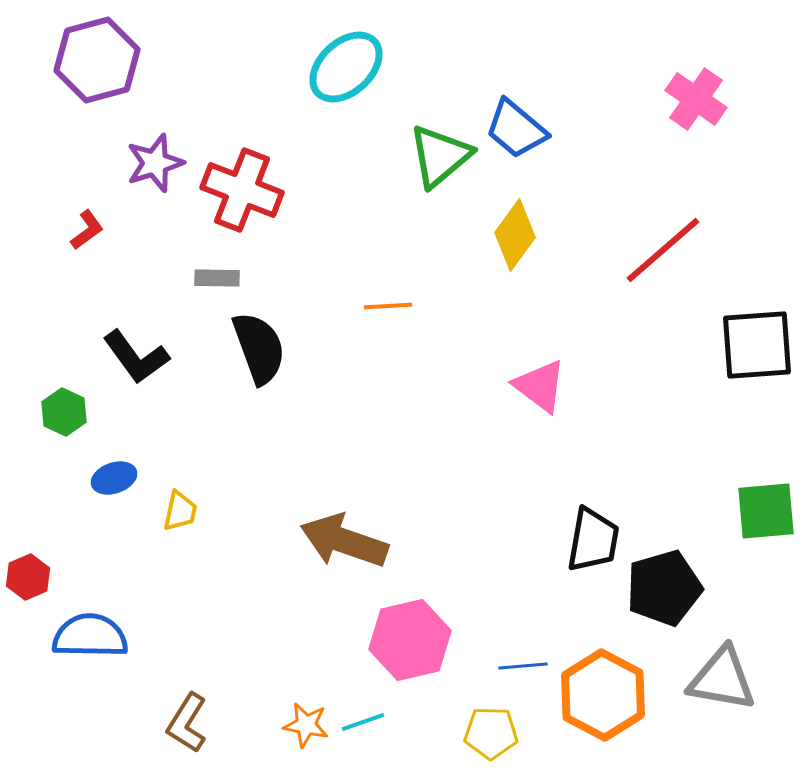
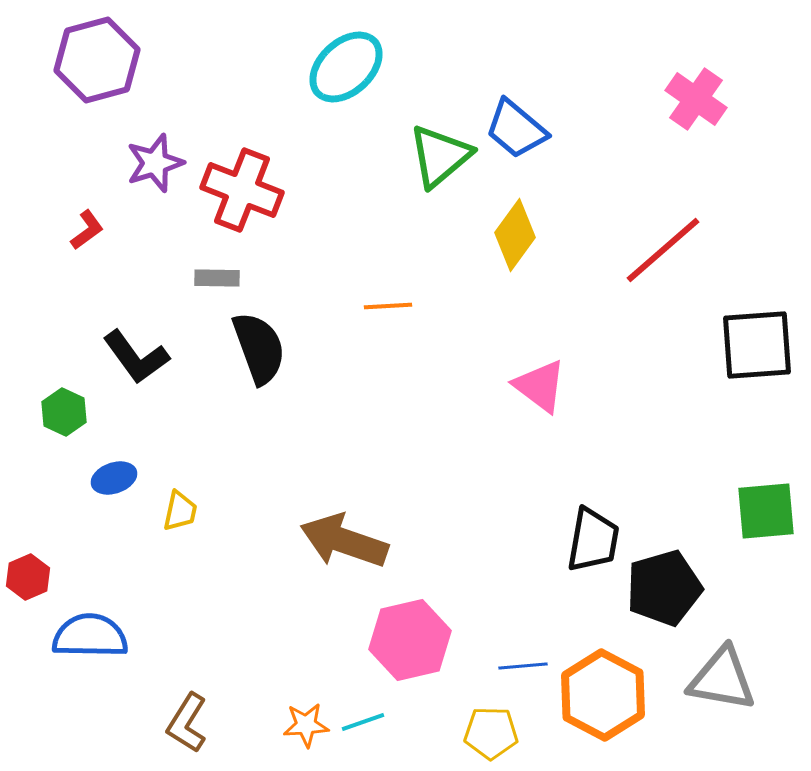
orange star: rotated 15 degrees counterclockwise
